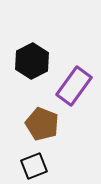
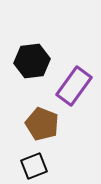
black hexagon: rotated 20 degrees clockwise
